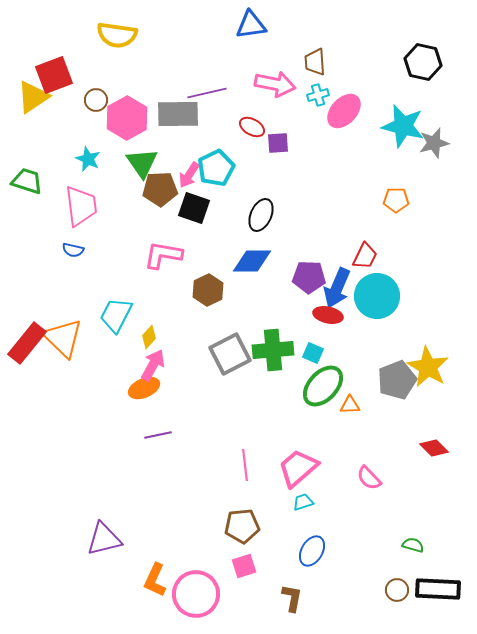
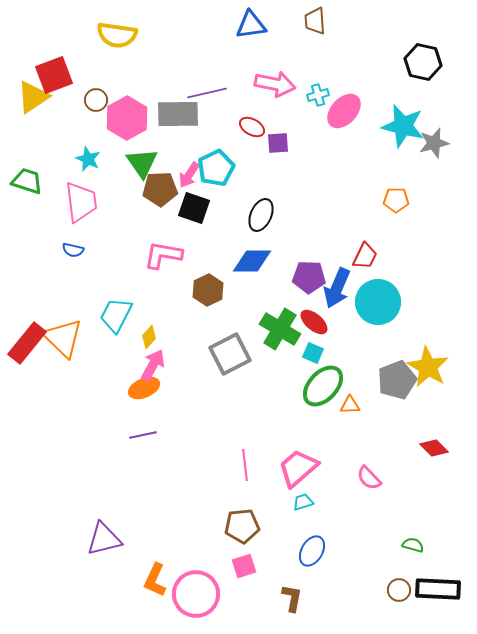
brown trapezoid at (315, 62): moved 41 px up
pink trapezoid at (81, 206): moved 4 px up
cyan circle at (377, 296): moved 1 px right, 6 px down
red ellipse at (328, 315): moved 14 px left, 7 px down; rotated 28 degrees clockwise
green cross at (273, 350): moved 7 px right, 21 px up; rotated 36 degrees clockwise
purple line at (158, 435): moved 15 px left
brown circle at (397, 590): moved 2 px right
